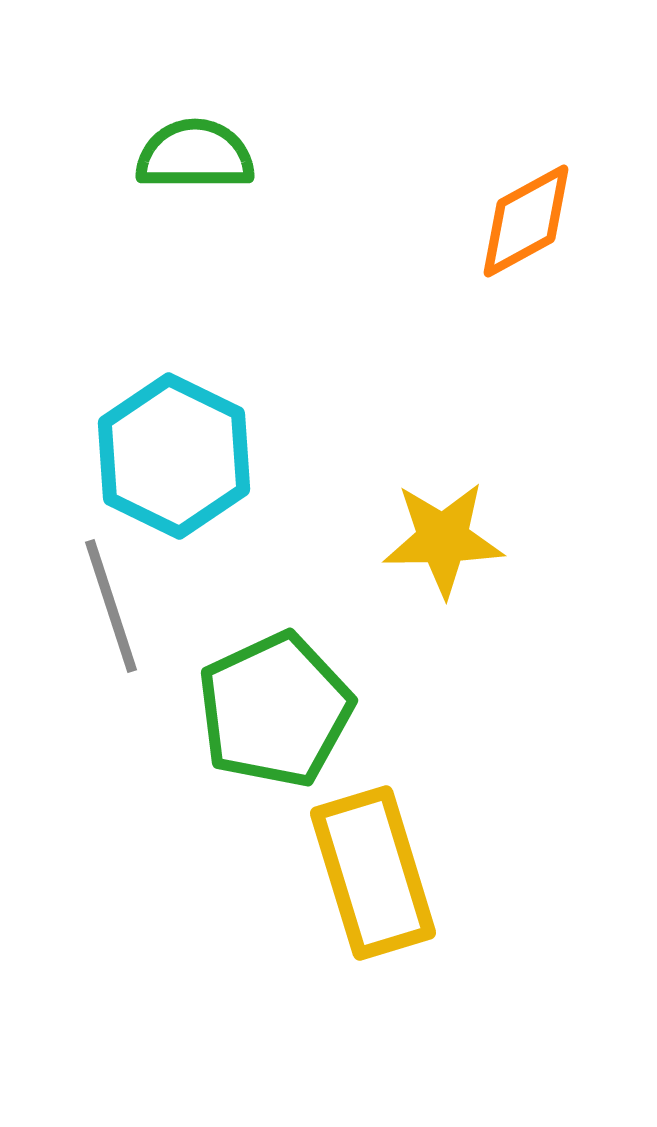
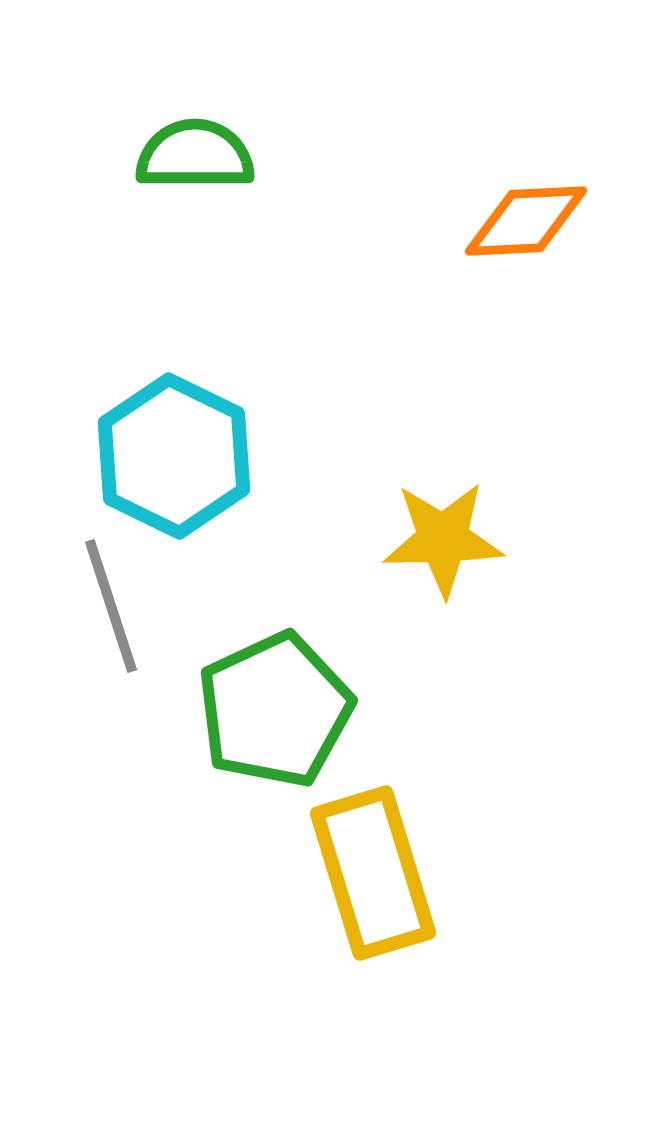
orange diamond: rotated 26 degrees clockwise
